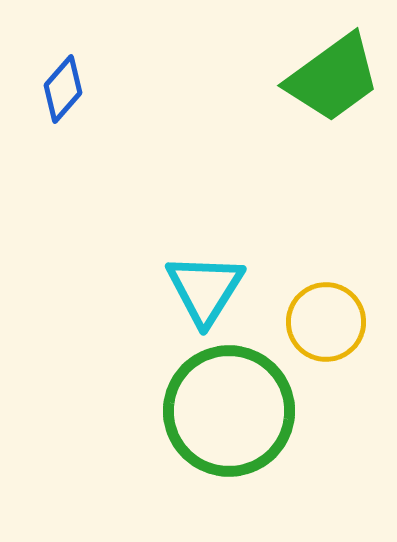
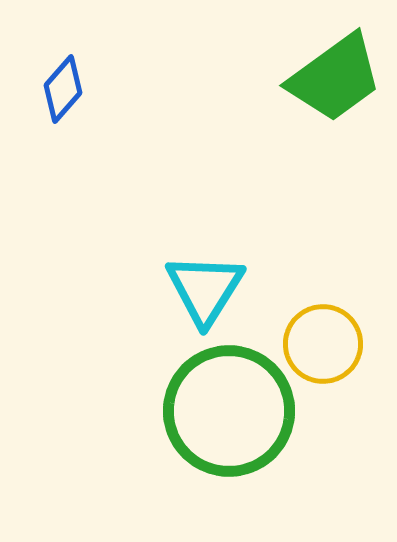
green trapezoid: moved 2 px right
yellow circle: moved 3 px left, 22 px down
